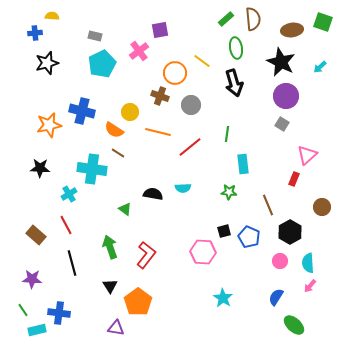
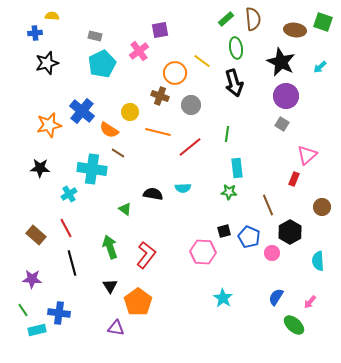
brown ellipse at (292, 30): moved 3 px right; rotated 15 degrees clockwise
blue cross at (82, 111): rotated 25 degrees clockwise
orange semicircle at (114, 130): moved 5 px left
cyan rectangle at (243, 164): moved 6 px left, 4 px down
red line at (66, 225): moved 3 px down
pink circle at (280, 261): moved 8 px left, 8 px up
cyan semicircle at (308, 263): moved 10 px right, 2 px up
pink arrow at (310, 286): moved 16 px down
